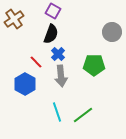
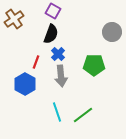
red line: rotated 64 degrees clockwise
